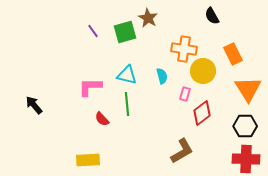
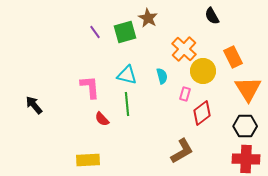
purple line: moved 2 px right, 1 px down
orange cross: rotated 35 degrees clockwise
orange rectangle: moved 3 px down
pink L-shape: rotated 85 degrees clockwise
